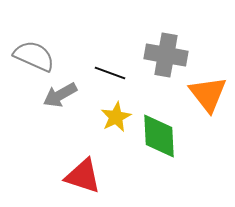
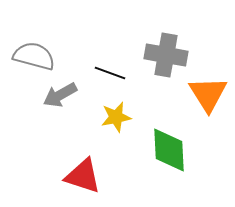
gray semicircle: rotated 9 degrees counterclockwise
orange triangle: rotated 6 degrees clockwise
yellow star: rotated 16 degrees clockwise
green diamond: moved 10 px right, 14 px down
